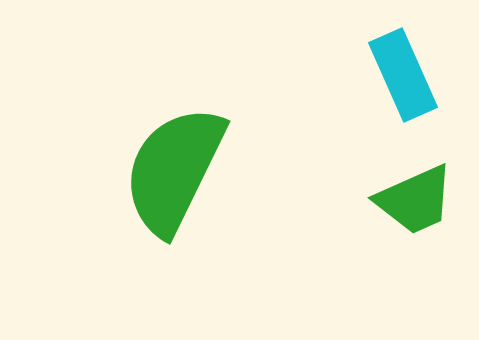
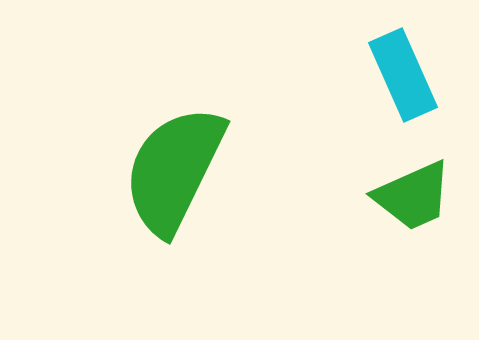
green trapezoid: moved 2 px left, 4 px up
